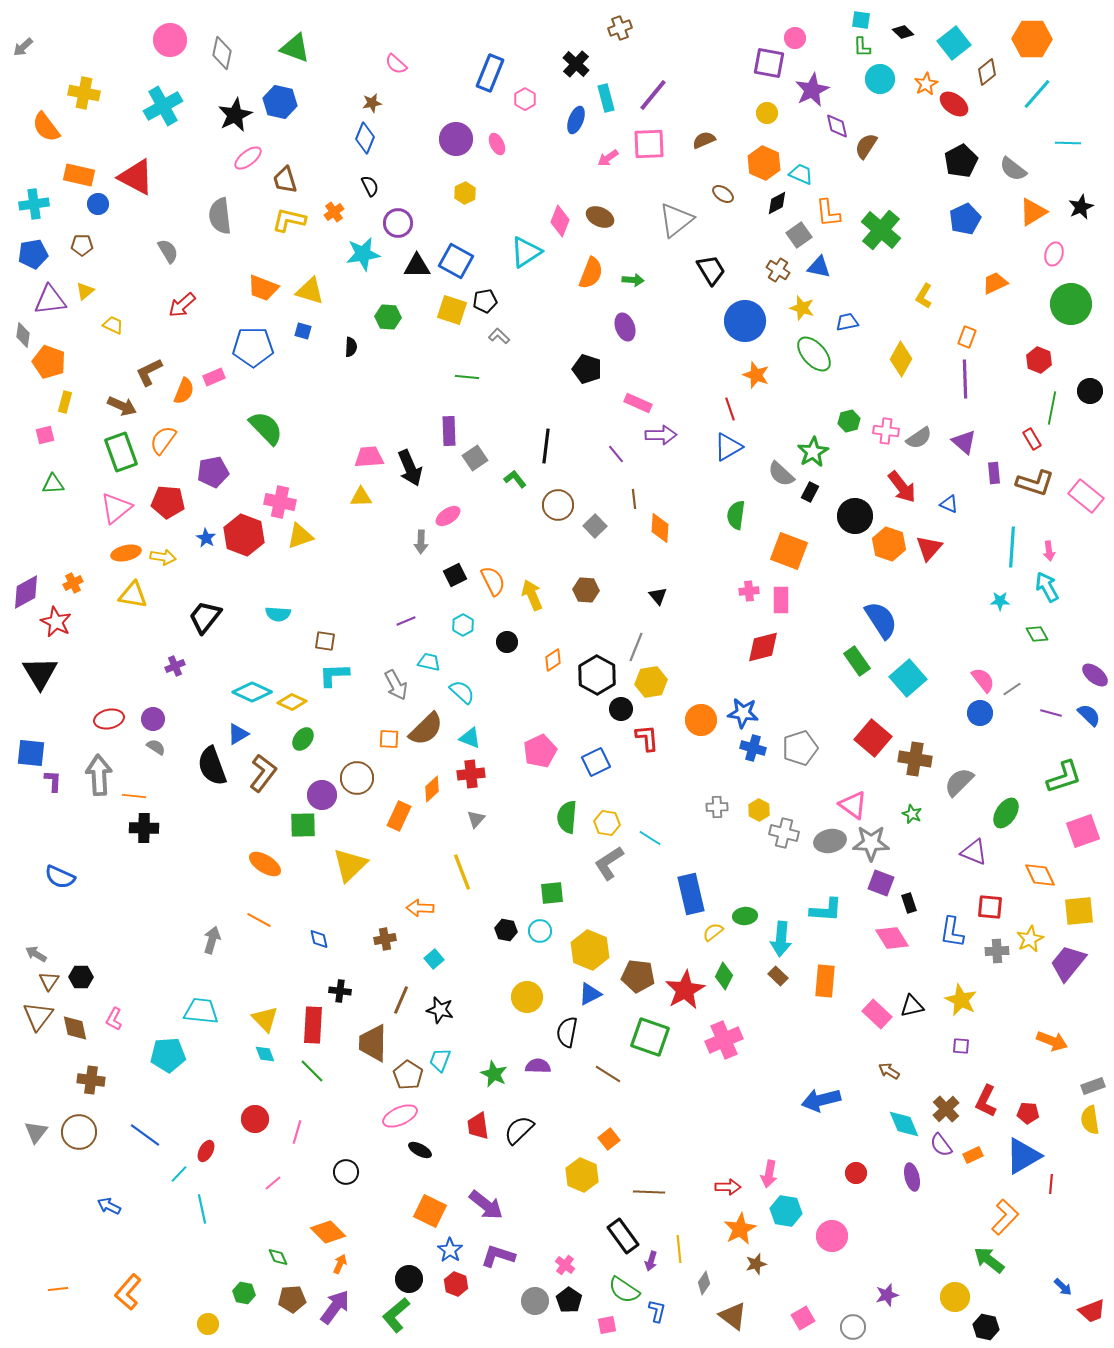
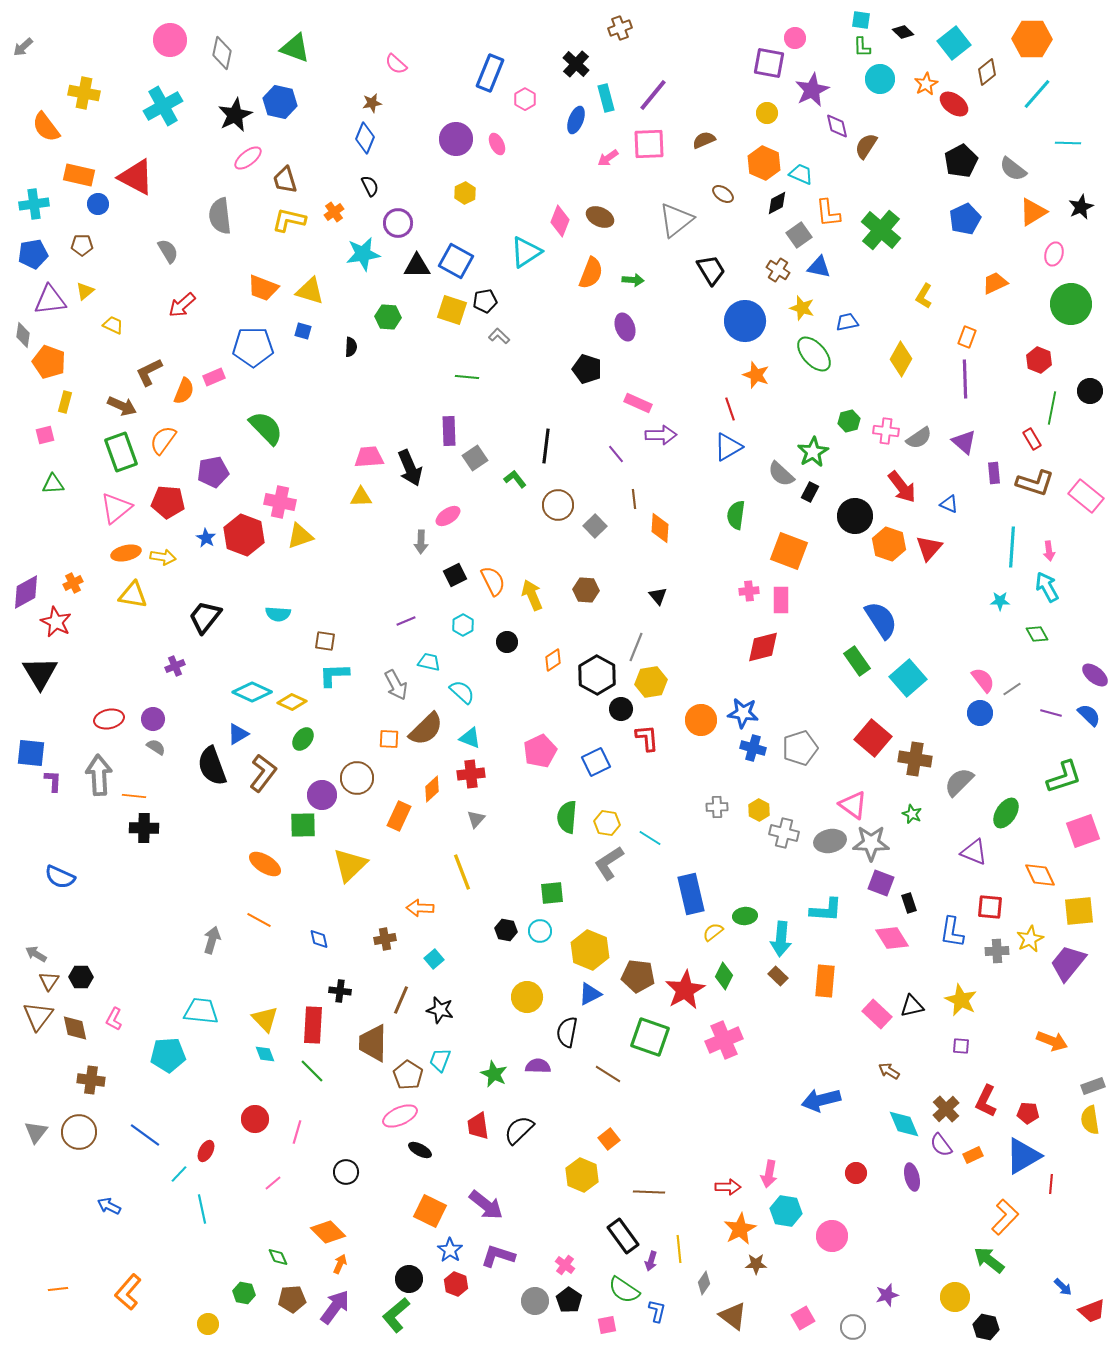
brown star at (756, 1264): rotated 15 degrees clockwise
